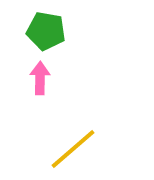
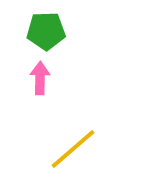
green pentagon: rotated 12 degrees counterclockwise
